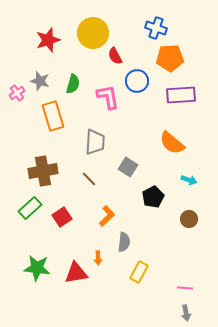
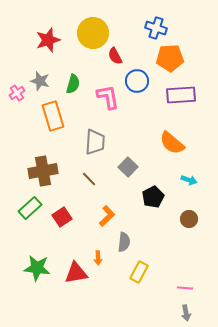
gray square: rotated 12 degrees clockwise
